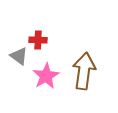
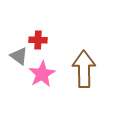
brown arrow: moved 2 px up; rotated 9 degrees counterclockwise
pink star: moved 4 px left, 2 px up
